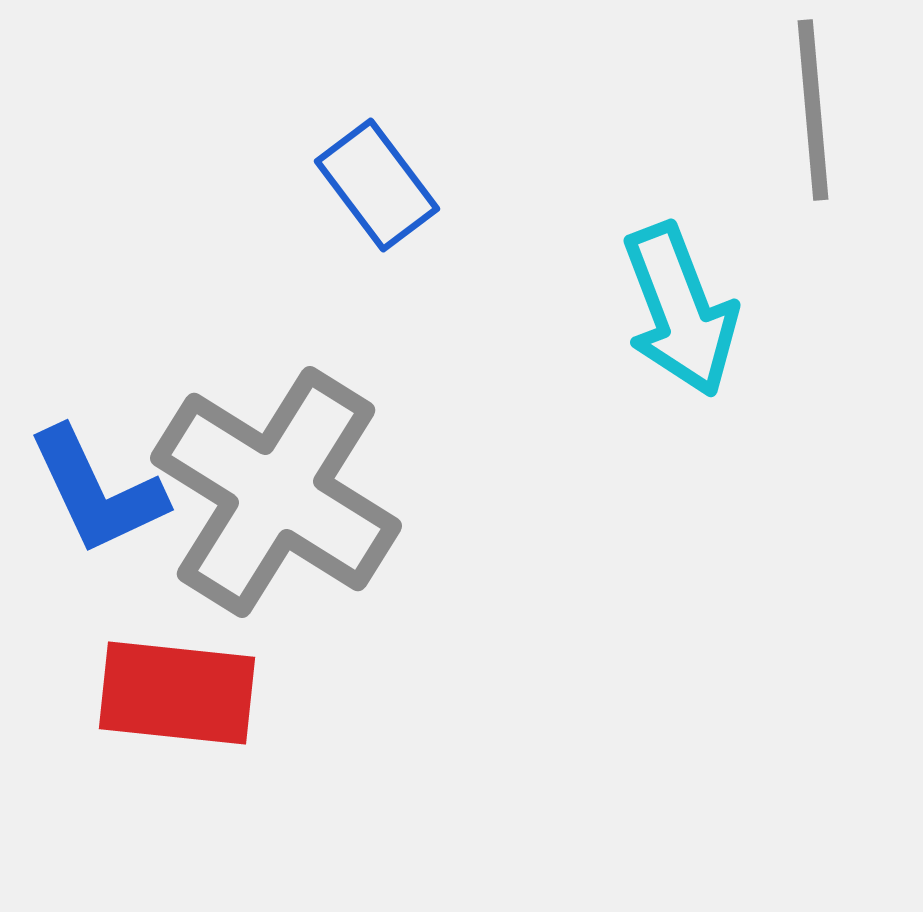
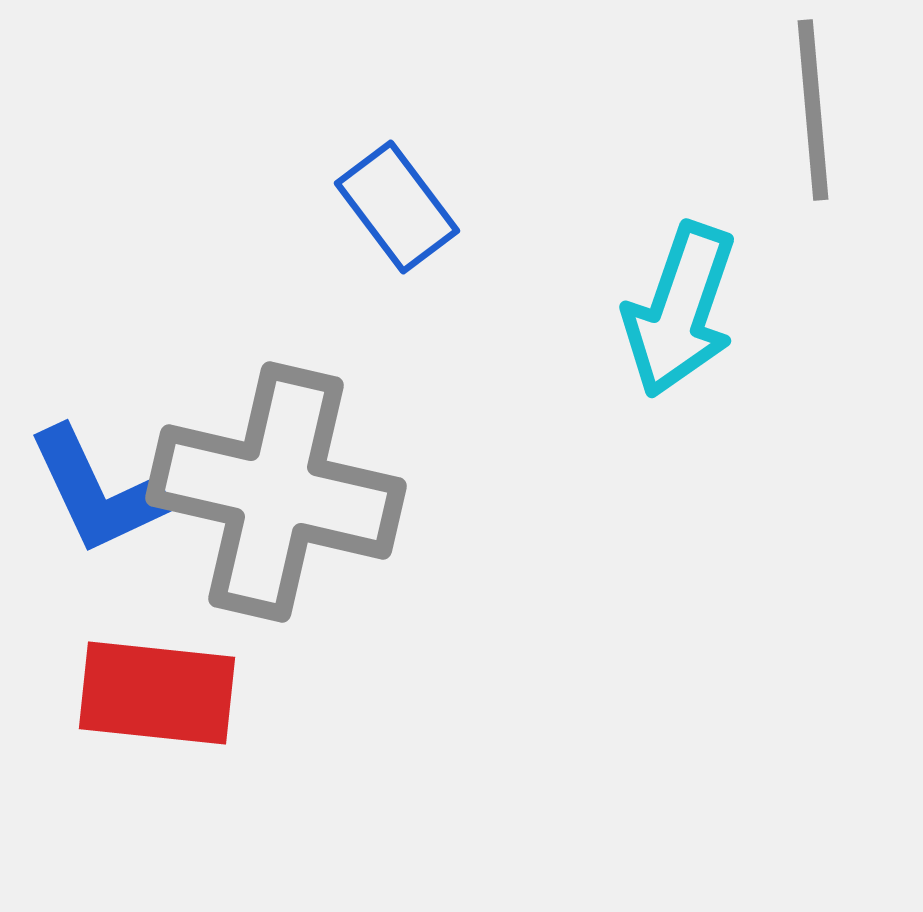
blue rectangle: moved 20 px right, 22 px down
cyan arrow: rotated 40 degrees clockwise
gray cross: rotated 19 degrees counterclockwise
red rectangle: moved 20 px left
